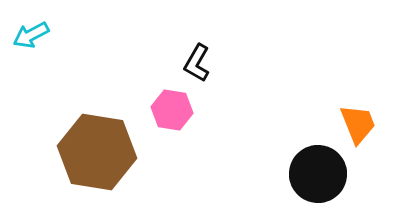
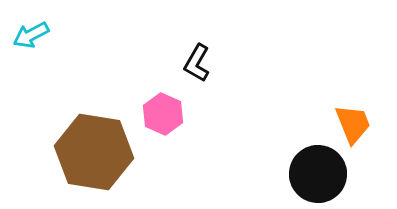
pink hexagon: moved 9 px left, 4 px down; rotated 15 degrees clockwise
orange trapezoid: moved 5 px left
brown hexagon: moved 3 px left
